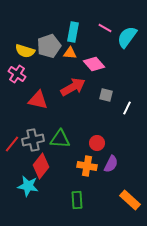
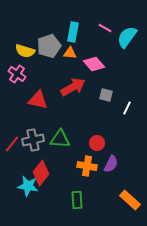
red diamond: moved 7 px down
